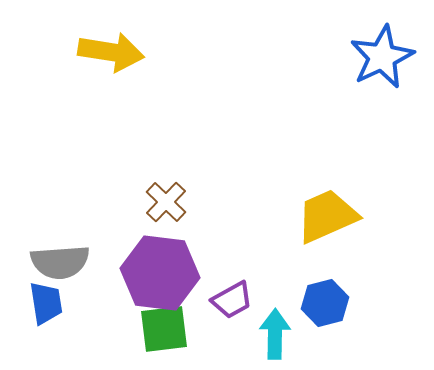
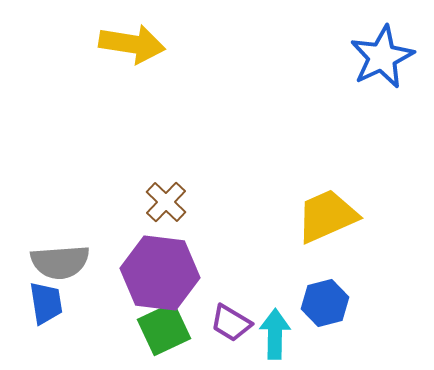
yellow arrow: moved 21 px right, 8 px up
purple trapezoid: moved 1 px left, 23 px down; rotated 60 degrees clockwise
green square: rotated 18 degrees counterclockwise
